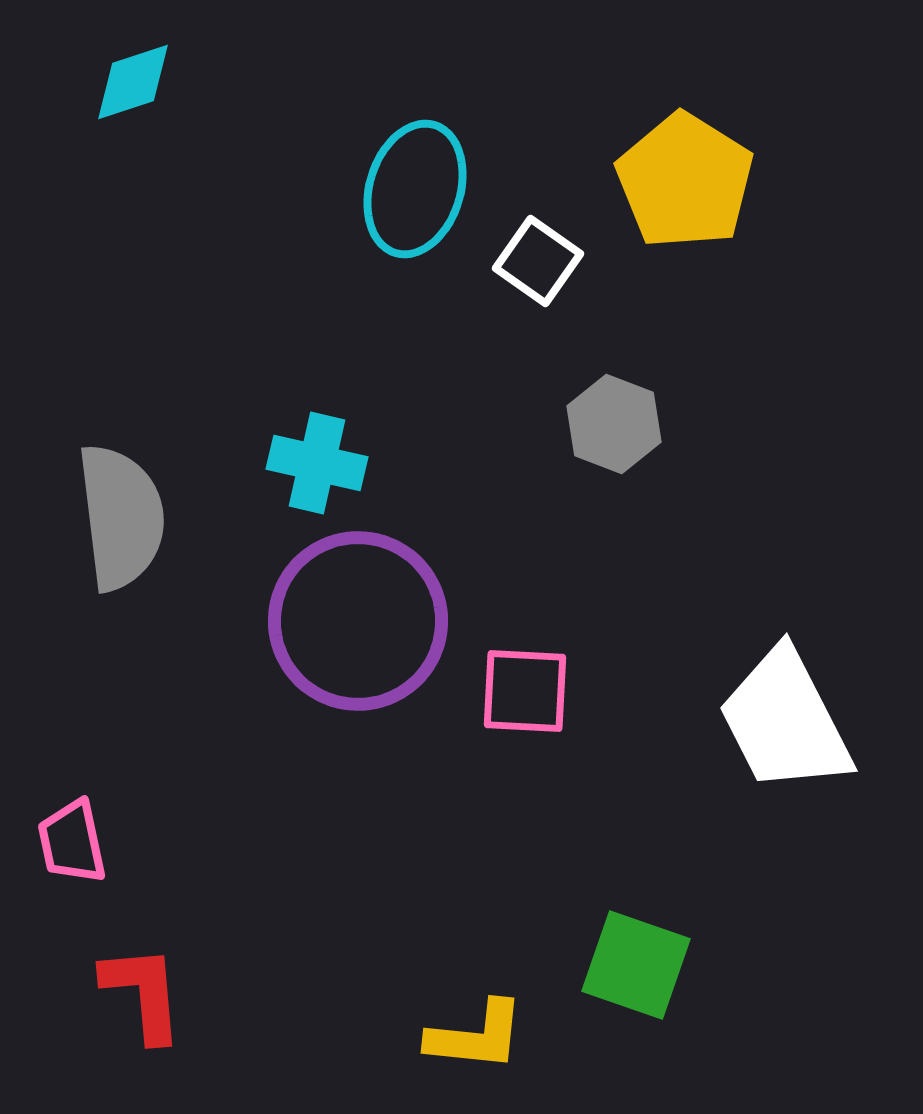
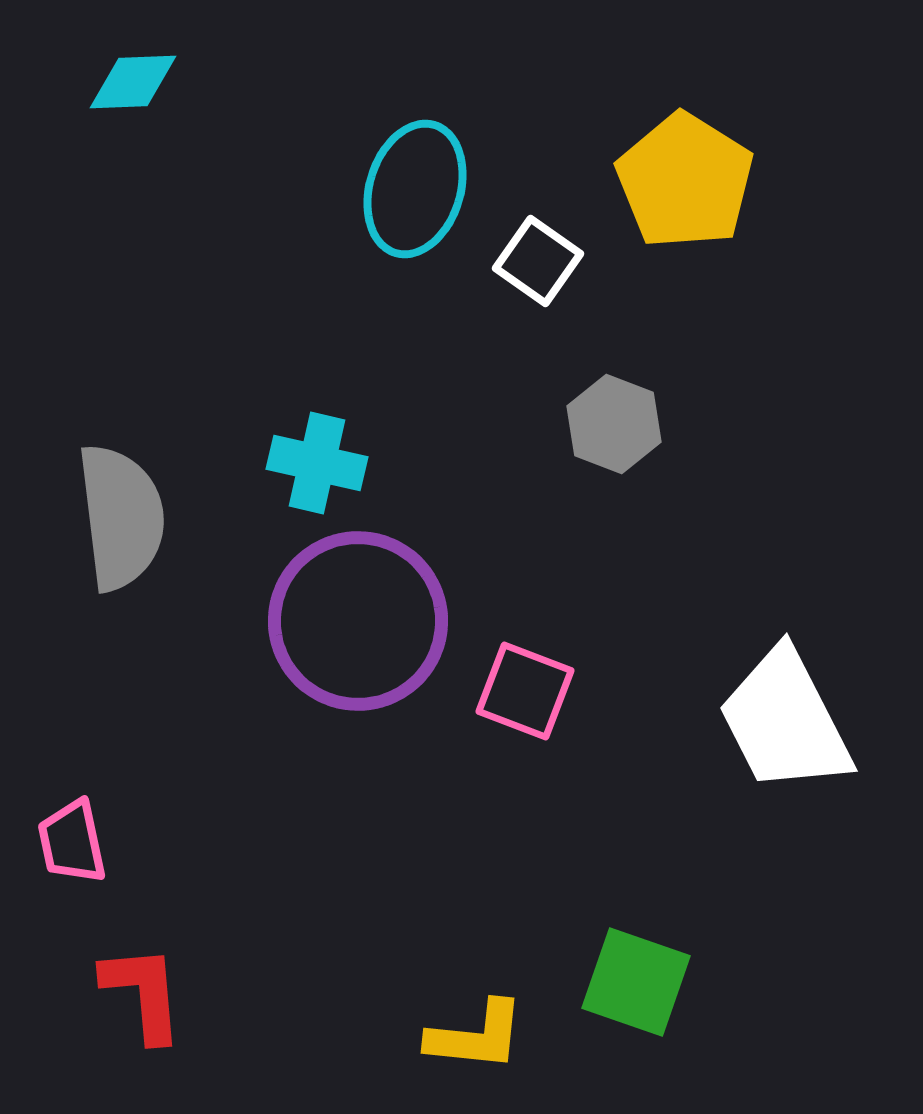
cyan diamond: rotated 16 degrees clockwise
pink square: rotated 18 degrees clockwise
green square: moved 17 px down
